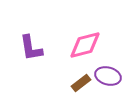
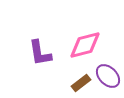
purple L-shape: moved 9 px right, 5 px down
purple ellipse: rotated 30 degrees clockwise
